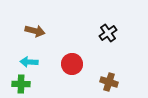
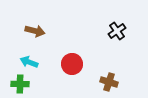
black cross: moved 9 px right, 2 px up
cyan arrow: rotated 18 degrees clockwise
green cross: moved 1 px left
